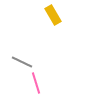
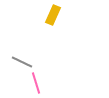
yellow rectangle: rotated 54 degrees clockwise
